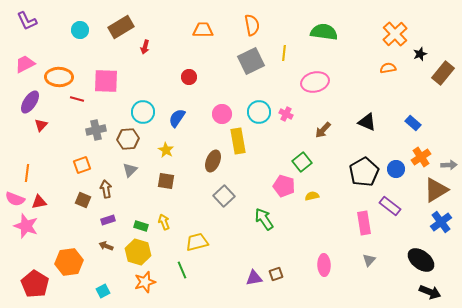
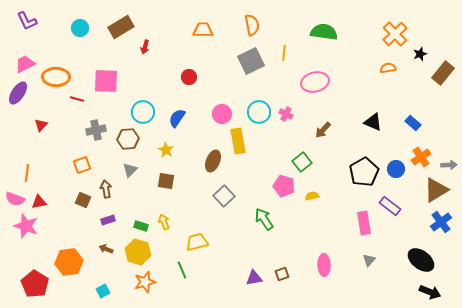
cyan circle at (80, 30): moved 2 px up
orange ellipse at (59, 77): moved 3 px left
purple ellipse at (30, 102): moved 12 px left, 9 px up
black triangle at (367, 122): moved 6 px right
brown arrow at (106, 246): moved 3 px down
brown square at (276, 274): moved 6 px right
